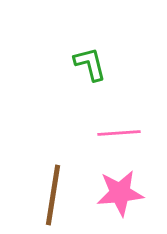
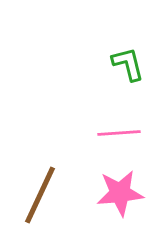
green L-shape: moved 38 px right
brown line: moved 13 px left; rotated 16 degrees clockwise
